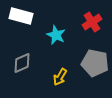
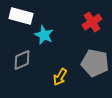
cyan star: moved 12 px left
gray diamond: moved 3 px up
